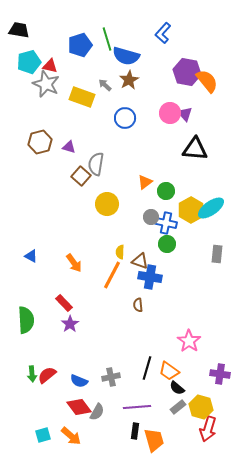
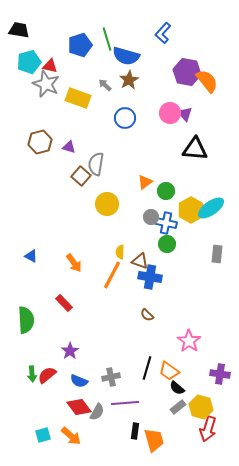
yellow rectangle at (82, 97): moved 4 px left, 1 px down
brown semicircle at (138, 305): moved 9 px right, 10 px down; rotated 40 degrees counterclockwise
purple star at (70, 324): moved 27 px down
purple line at (137, 407): moved 12 px left, 4 px up
